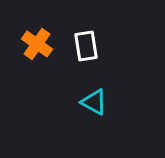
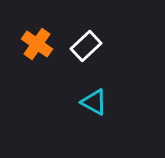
white rectangle: rotated 56 degrees clockwise
